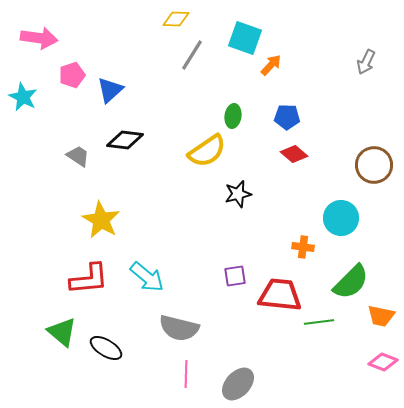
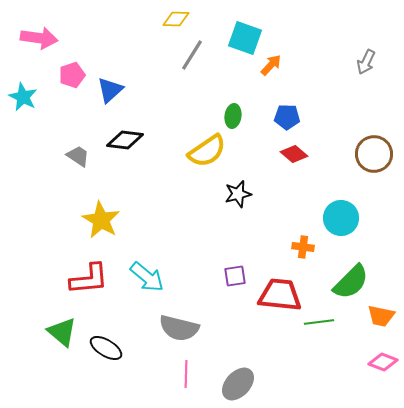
brown circle: moved 11 px up
